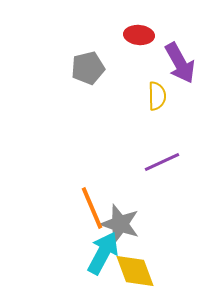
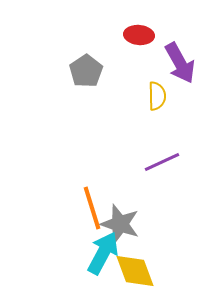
gray pentagon: moved 2 px left, 3 px down; rotated 20 degrees counterclockwise
orange line: rotated 6 degrees clockwise
